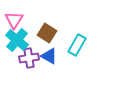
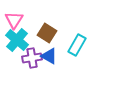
purple cross: moved 3 px right
